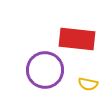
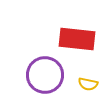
purple circle: moved 5 px down
